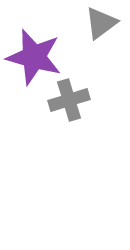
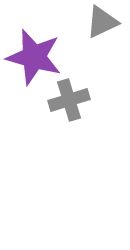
gray triangle: moved 1 px right, 1 px up; rotated 12 degrees clockwise
